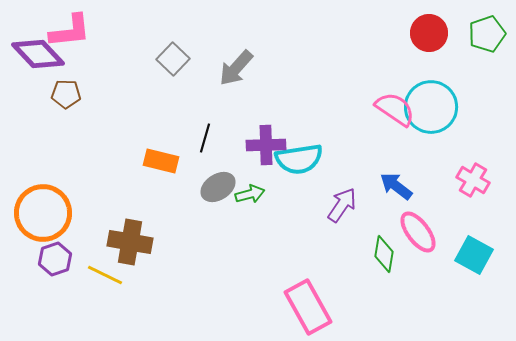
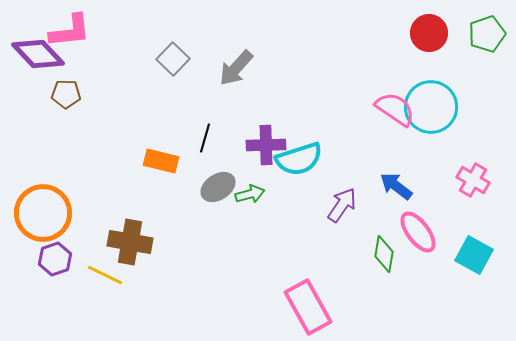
cyan semicircle: rotated 9 degrees counterclockwise
